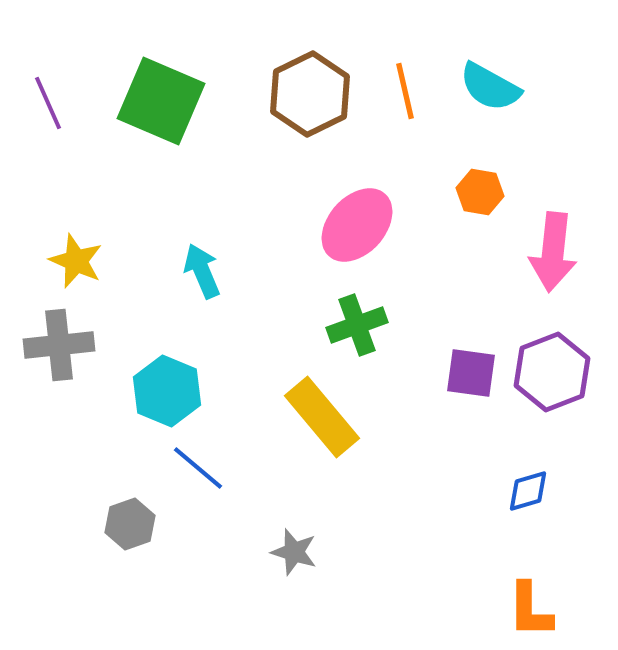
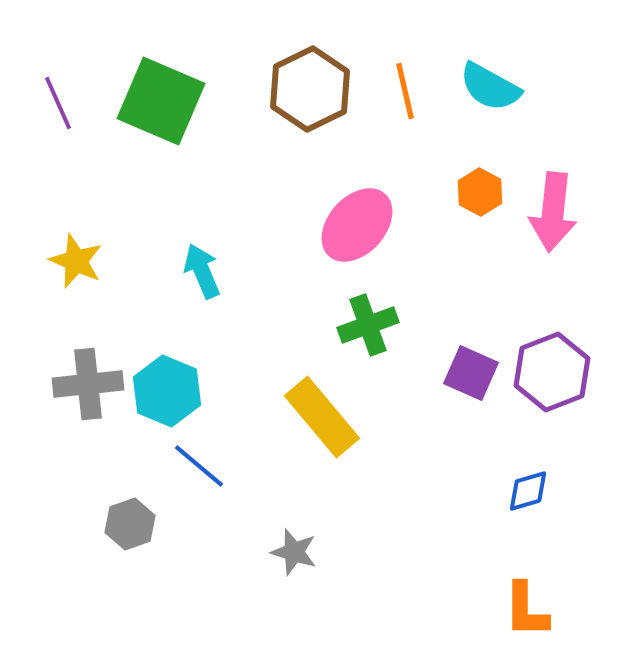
brown hexagon: moved 5 px up
purple line: moved 10 px right
orange hexagon: rotated 18 degrees clockwise
pink arrow: moved 40 px up
green cross: moved 11 px right
gray cross: moved 29 px right, 39 px down
purple square: rotated 16 degrees clockwise
blue line: moved 1 px right, 2 px up
orange L-shape: moved 4 px left
